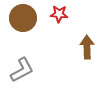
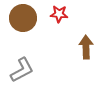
brown arrow: moved 1 px left
